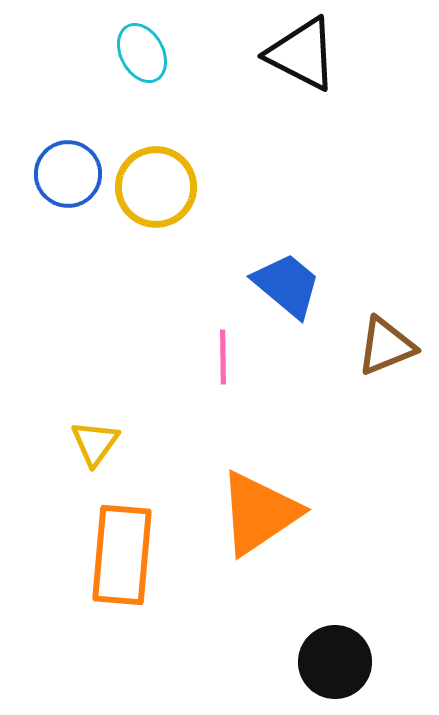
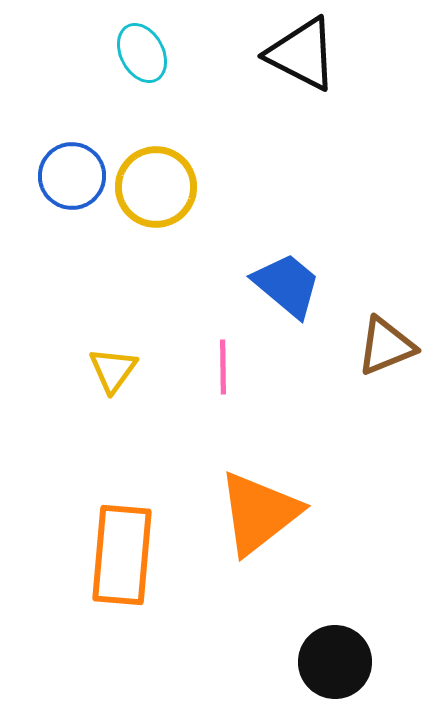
blue circle: moved 4 px right, 2 px down
pink line: moved 10 px down
yellow triangle: moved 18 px right, 73 px up
orange triangle: rotated 4 degrees counterclockwise
